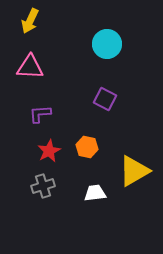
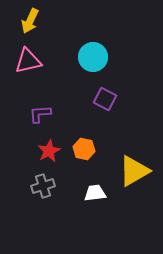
cyan circle: moved 14 px left, 13 px down
pink triangle: moved 2 px left, 6 px up; rotated 16 degrees counterclockwise
orange hexagon: moved 3 px left, 2 px down
